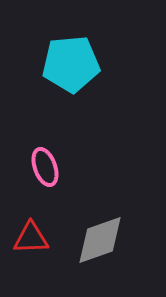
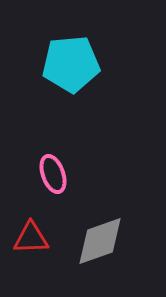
pink ellipse: moved 8 px right, 7 px down
gray diamond: moved 1 px down
